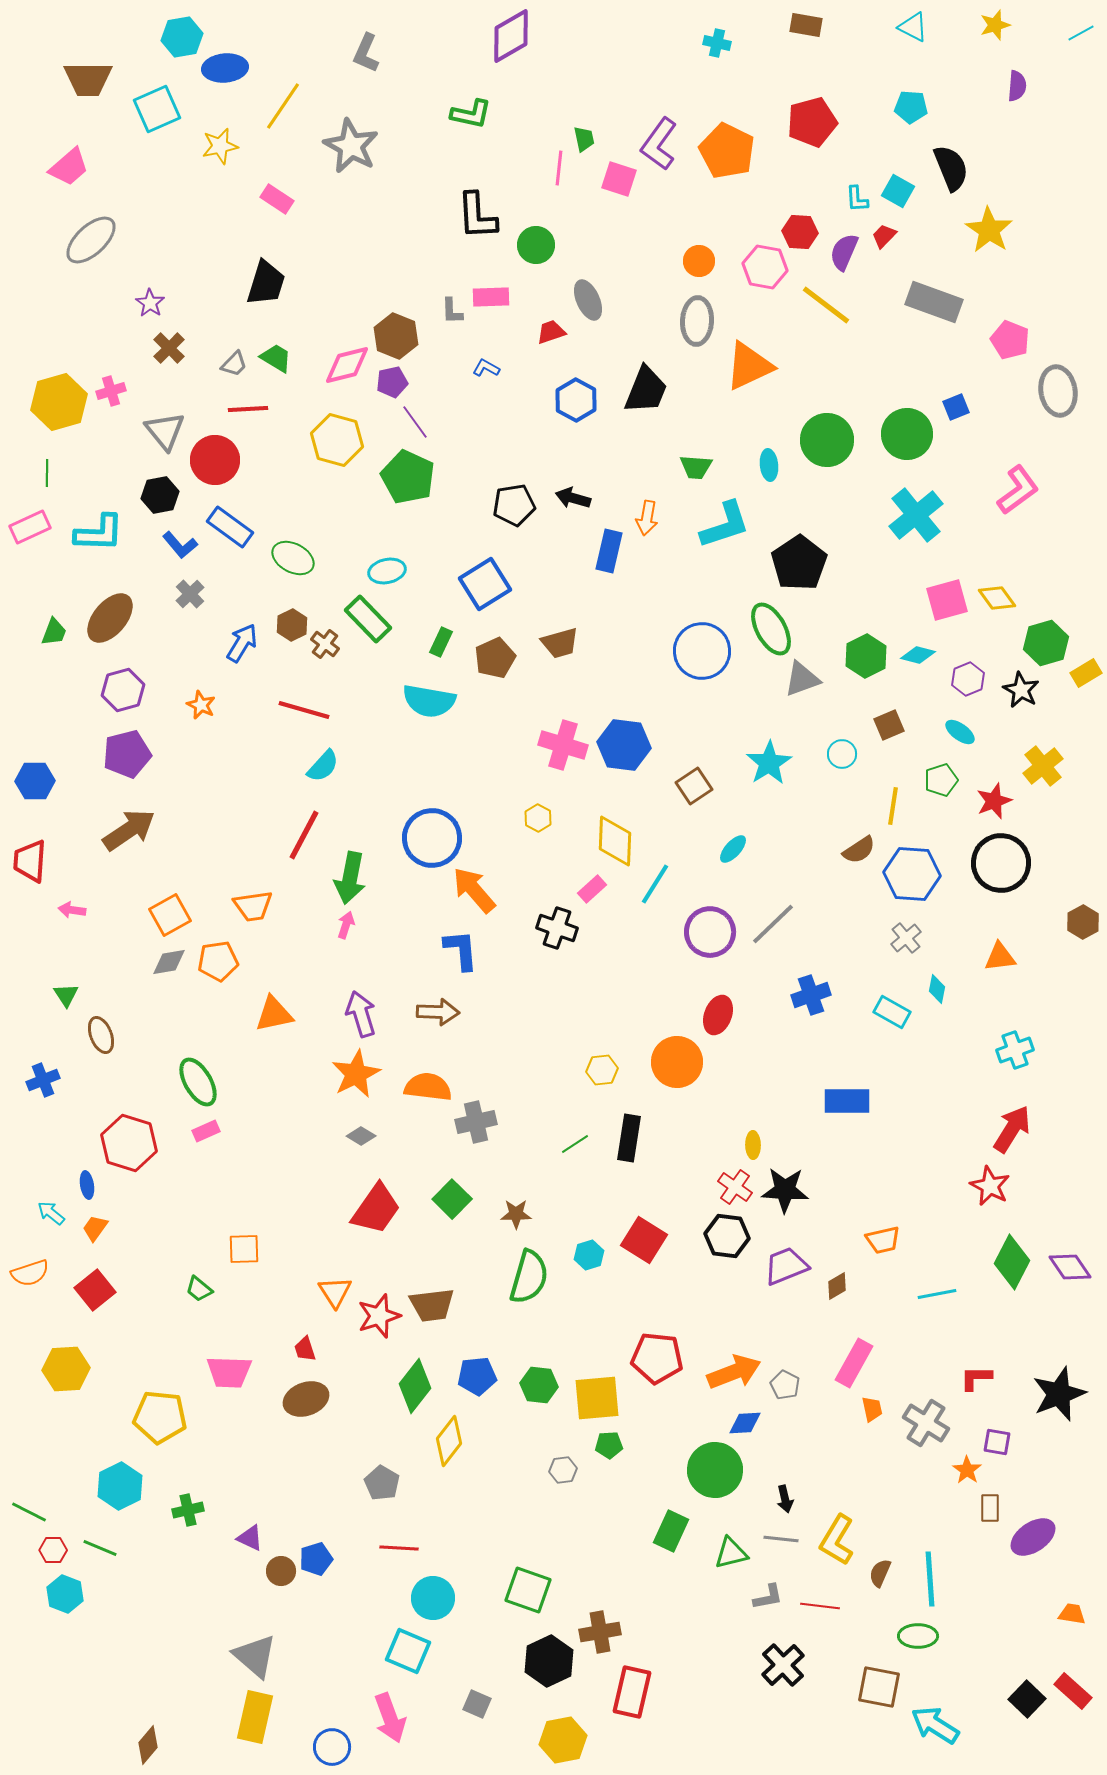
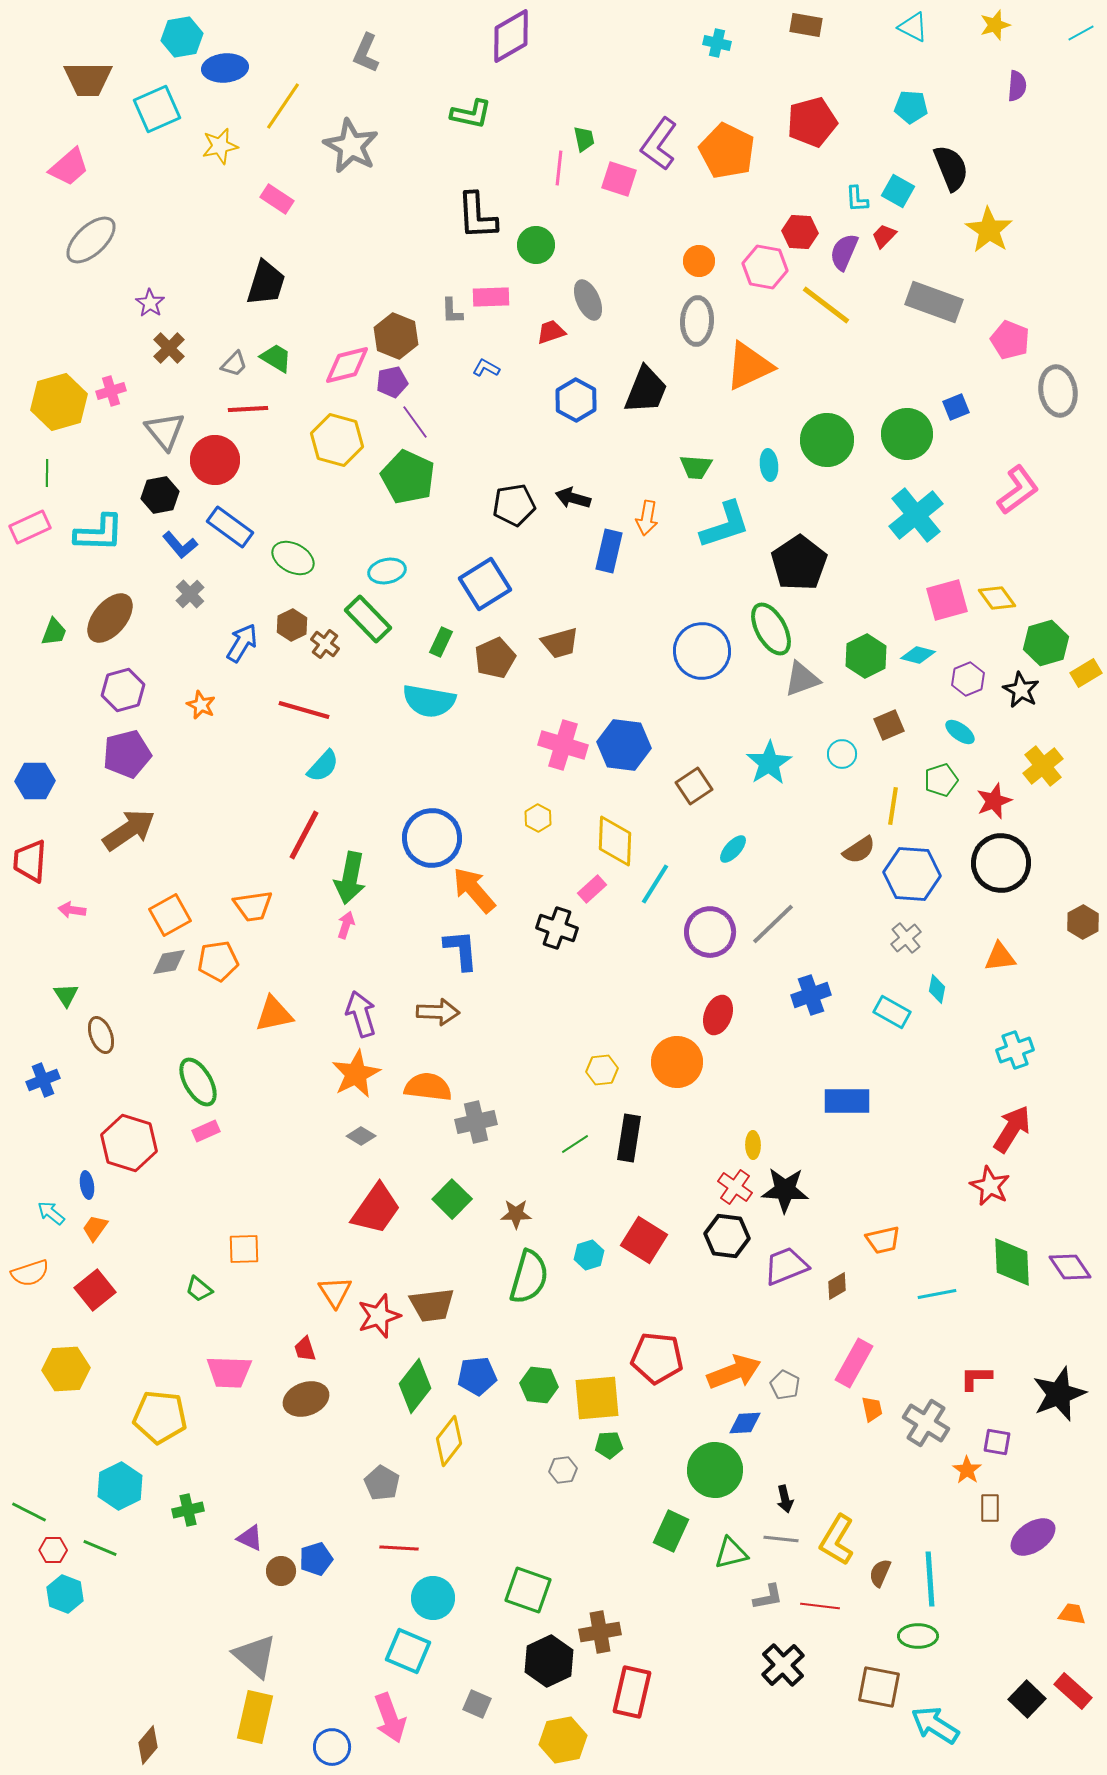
green diamond at (1012, 1262): rotated 30 degrees counterclockwise
